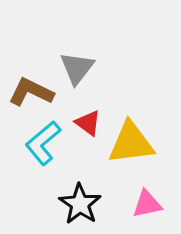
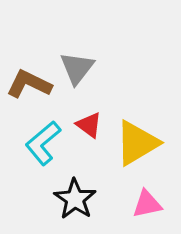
brown L-shape: moved 2 px left, 8 px up
red triangle: moved 1 px right, 2 px down
yellow triangle: moved 6 px right; rotated 24 degrees counterclockwise
black star: moved 5 px left, 5 px up
